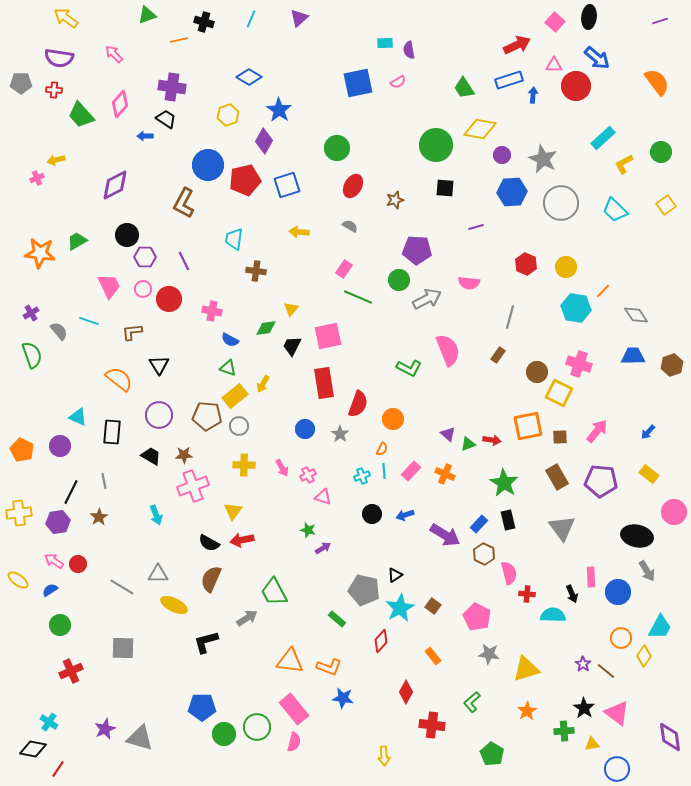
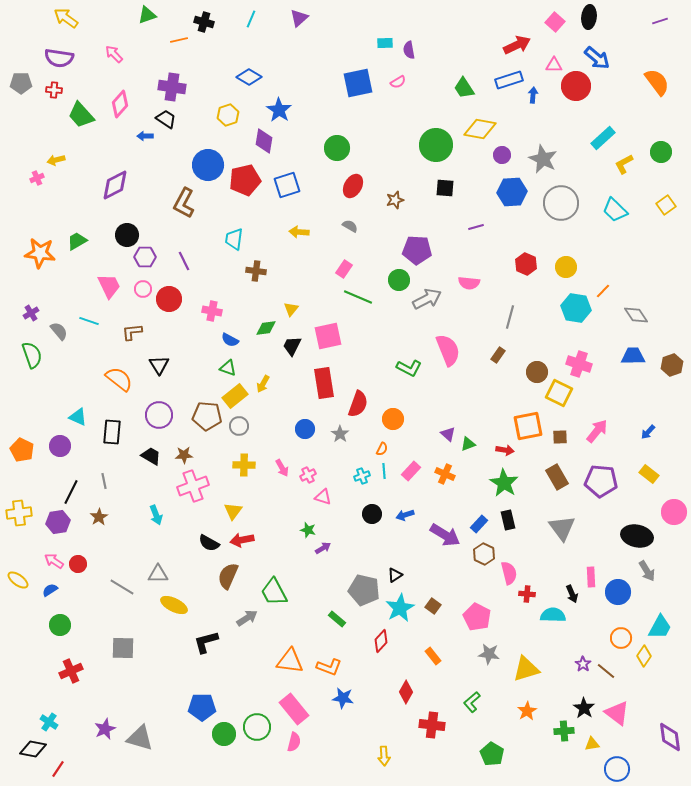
purple diamond at (264, 141): rotated 20 degrees counterclockwise
red arrow at (492, 440): moved 13 px right, 10 px down
brown semicircle at (211, 579): moved 17 px right, 3 px up
